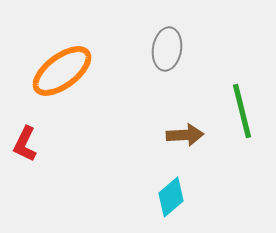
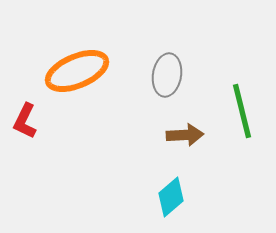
gray ellipse: moved 26 px down
orange ellipse: moved 15 px right; rotated 14 degrees clockwise
red L-shape: moved 23 px up
